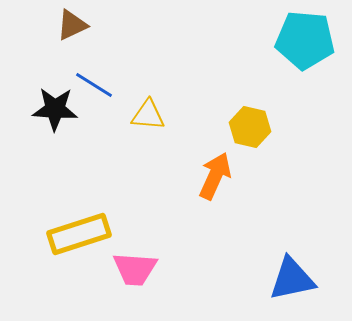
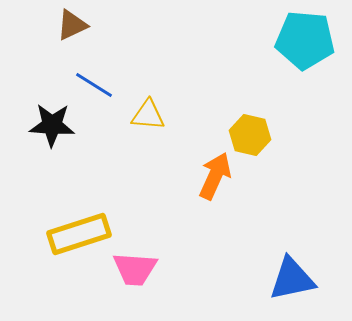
black star: moved 3 px left, 16 px down
yellow hexagon: moved 8 px down
